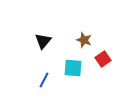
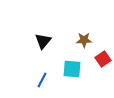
brown star: rotated 21 degrees counterclockwise
cyan square: moved 1 px left, 1 px down
blue line: moved 2 px left
